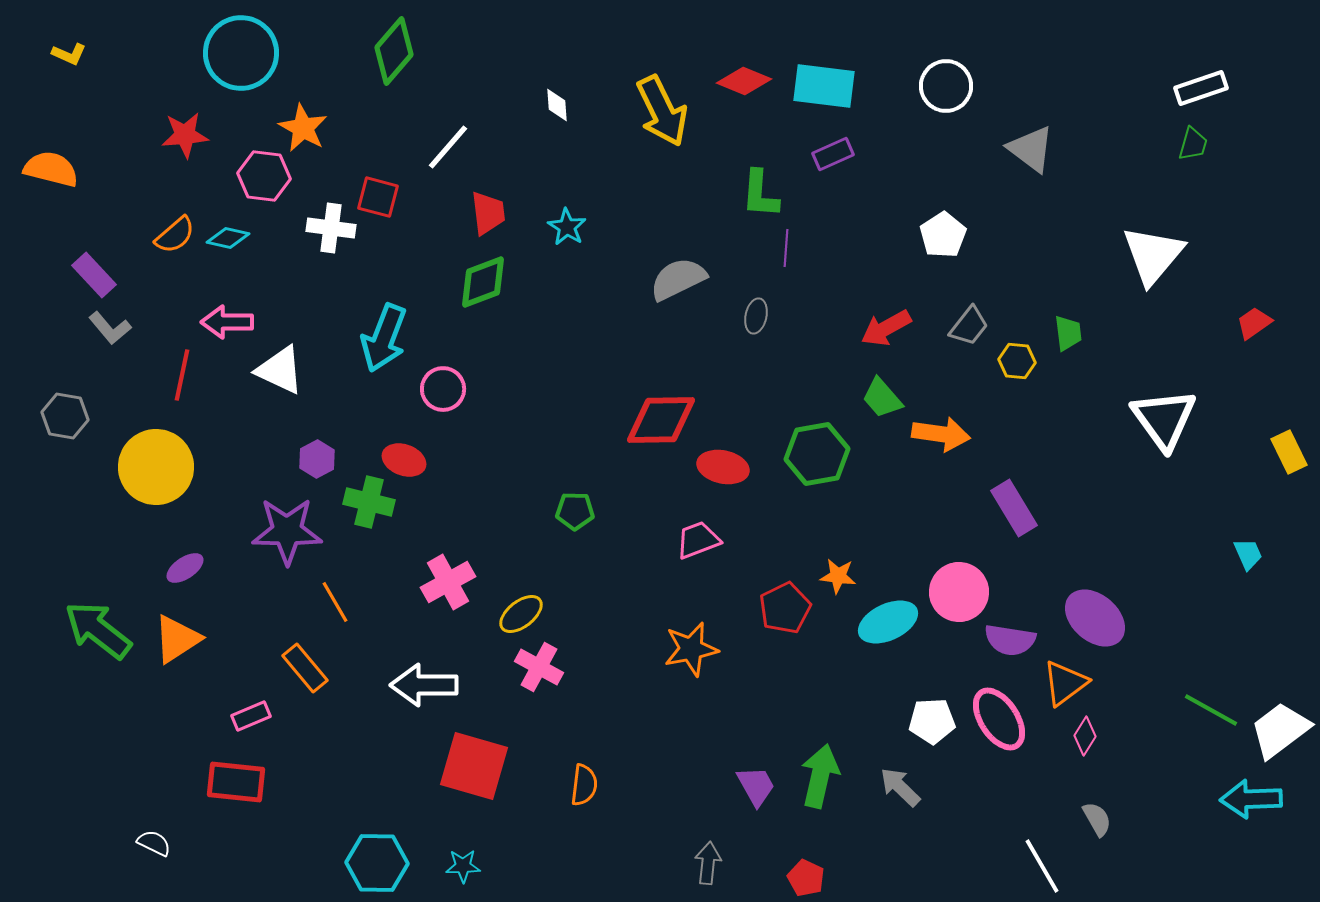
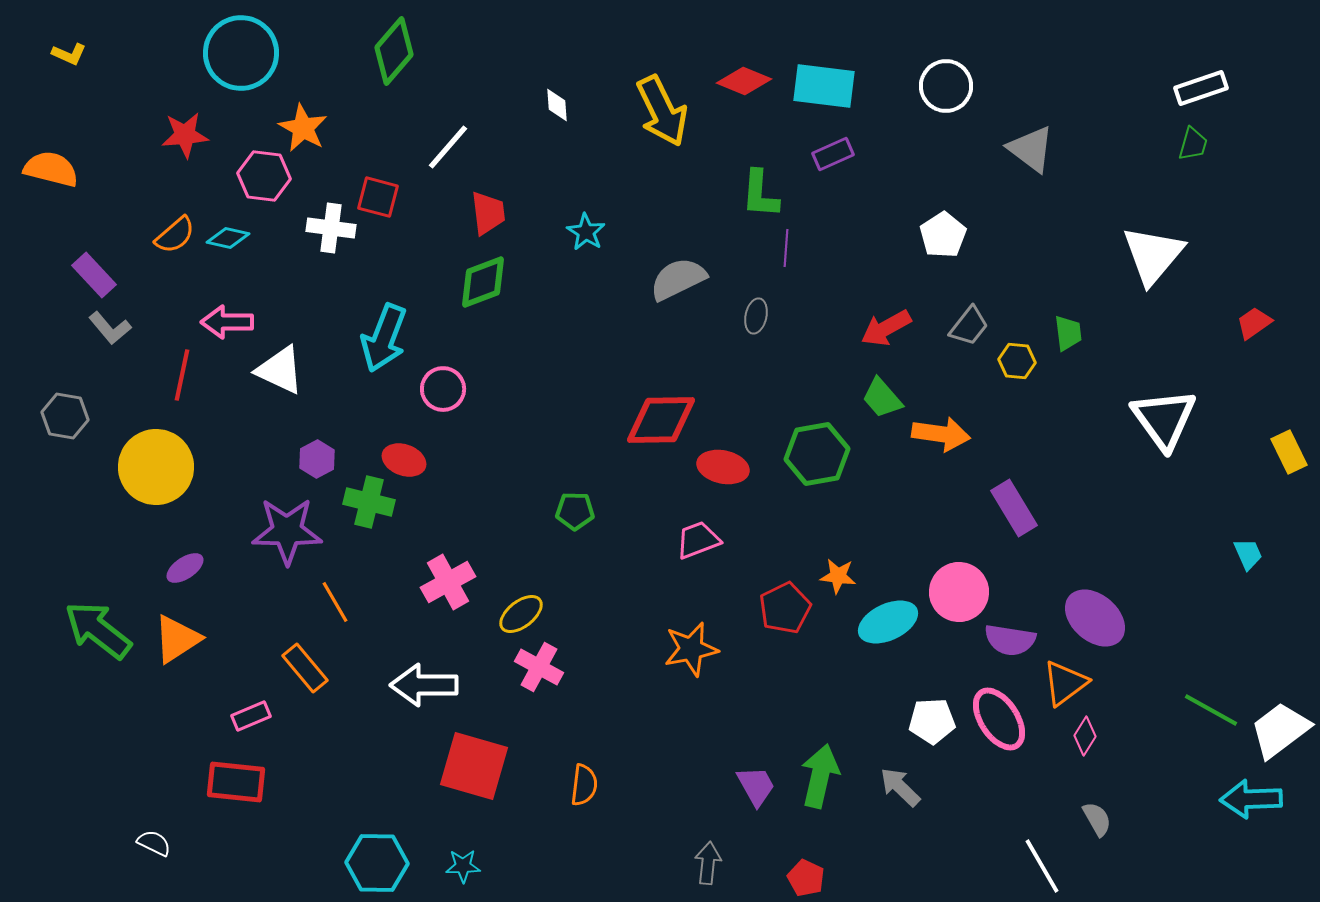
cyan star at (567, 227): moved 19 px right, 5 px down
